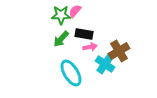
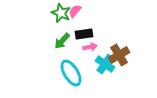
green star: moved 2 px up; rotated 24 degrees clockwise
black rectangle: rotated 18 degrees counterclockwise
green arrow: moved 1 px right, 2 px down
brown cross: moved 4 px down
